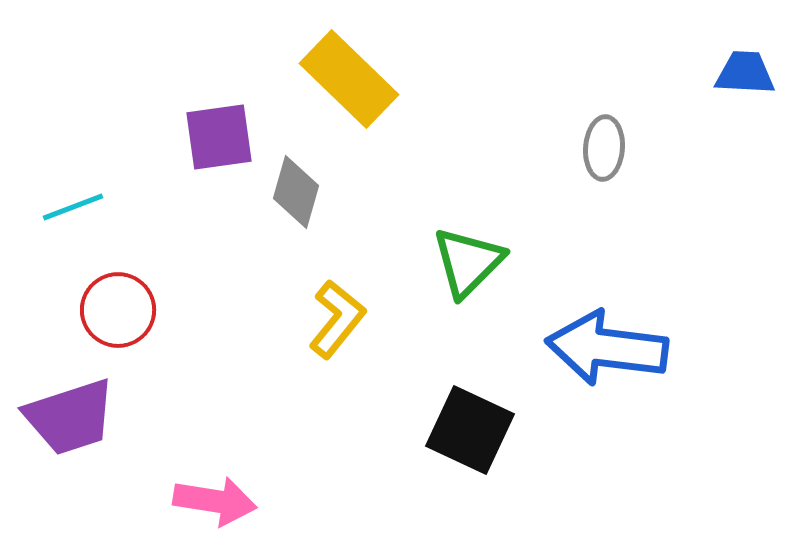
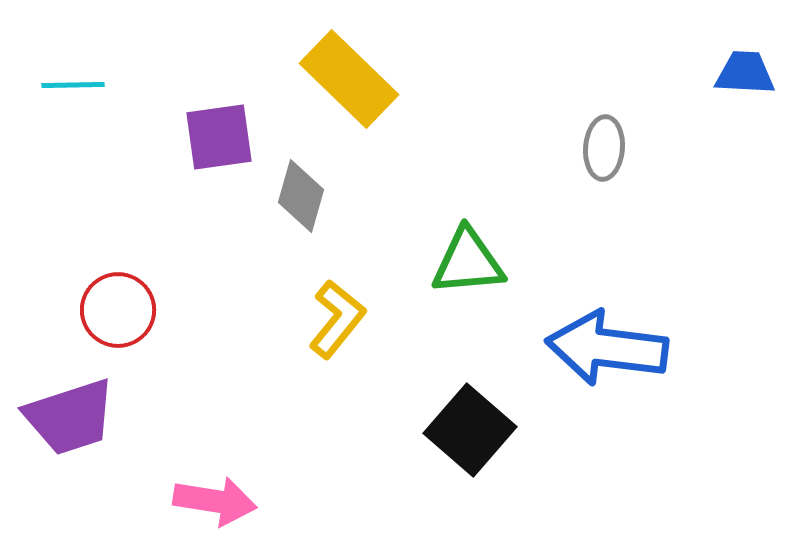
gray diamond: moved 5 px right, 4 px down
cyan line: moved 122 px up; rotated 20 degrees clockwise
green triangle: rotated 40 degrees clockwise
black square: rotated 16 degrees clockwise
